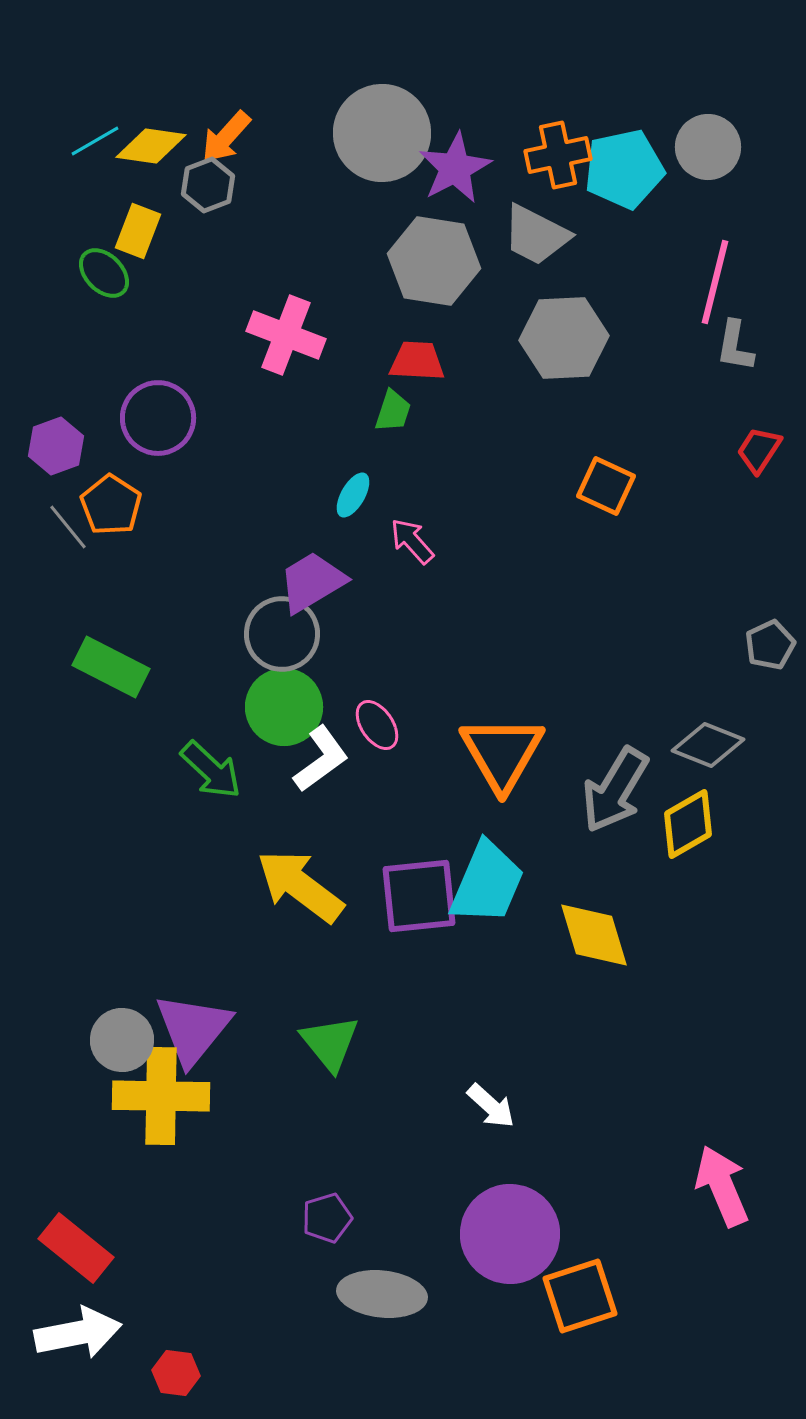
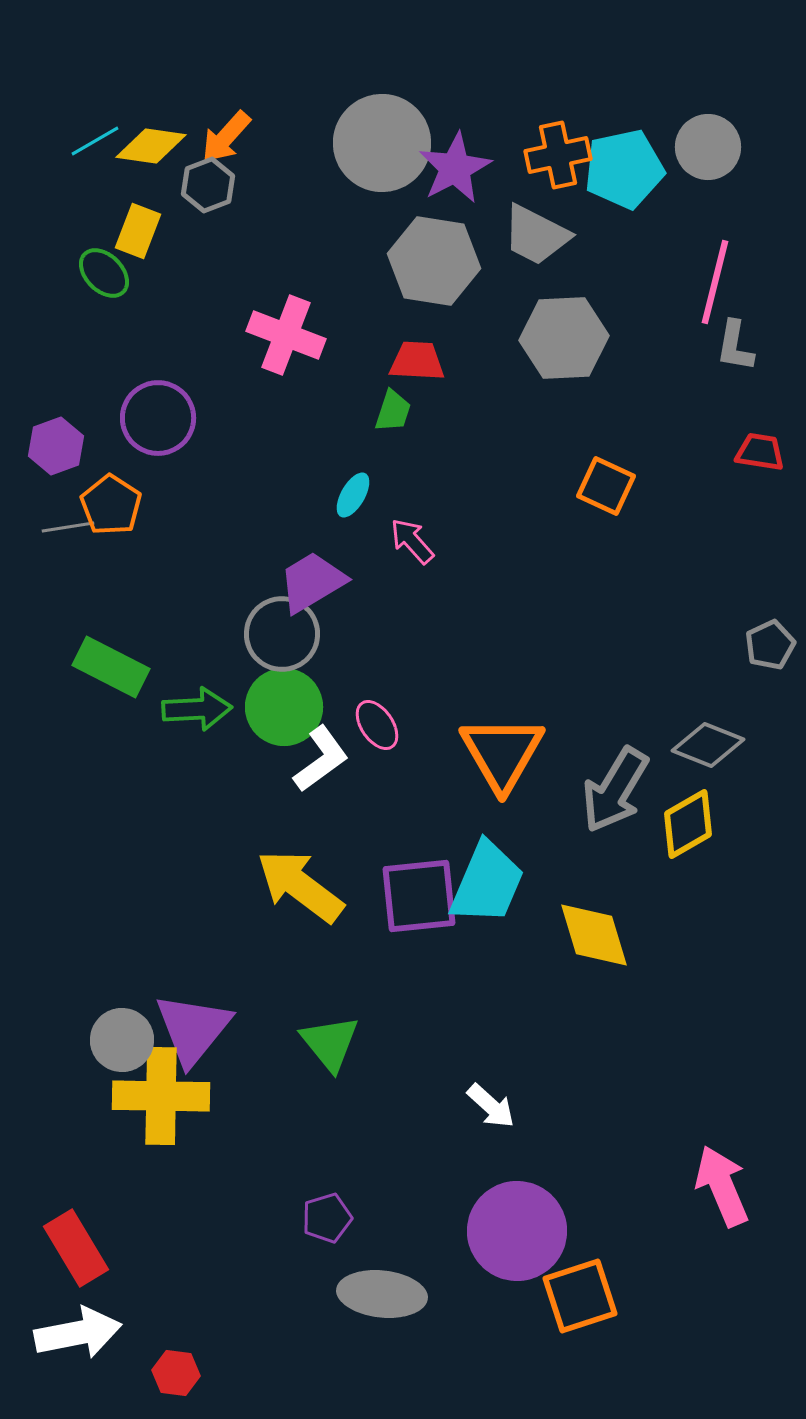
gray circle at (382, 133): moved 10 px down
red trapezoid at (759, 450): moved 1 px right, 2 px down; rotated 66 degrees clockwise
gray line at (68, 527): rotated 60 degrees counterclockwise
green arrow at (211, 770): moved 14 px left, 61 px up; rotated 46 degrees counterclockwise
purple circle at (510, 1234): moved 7 px right, 3 px up
red rectangle at (76, 1248): rotated 20 degrees clockwise
